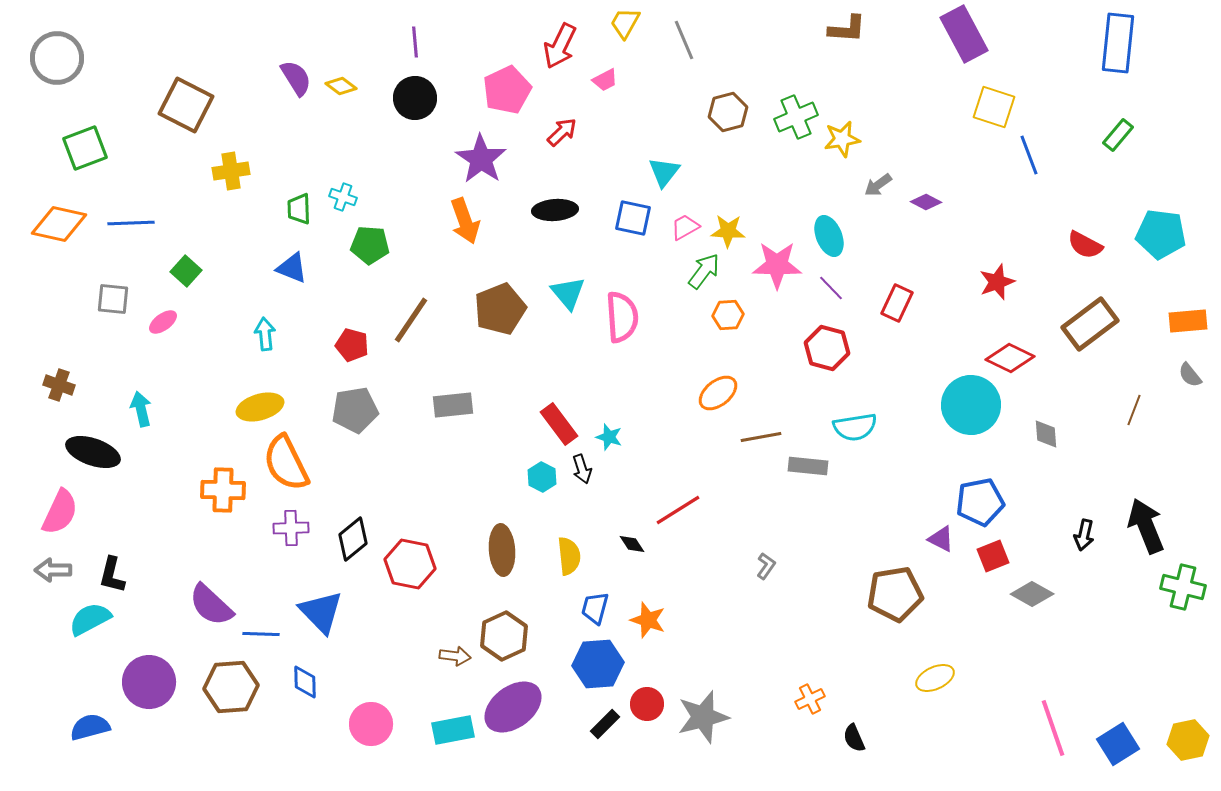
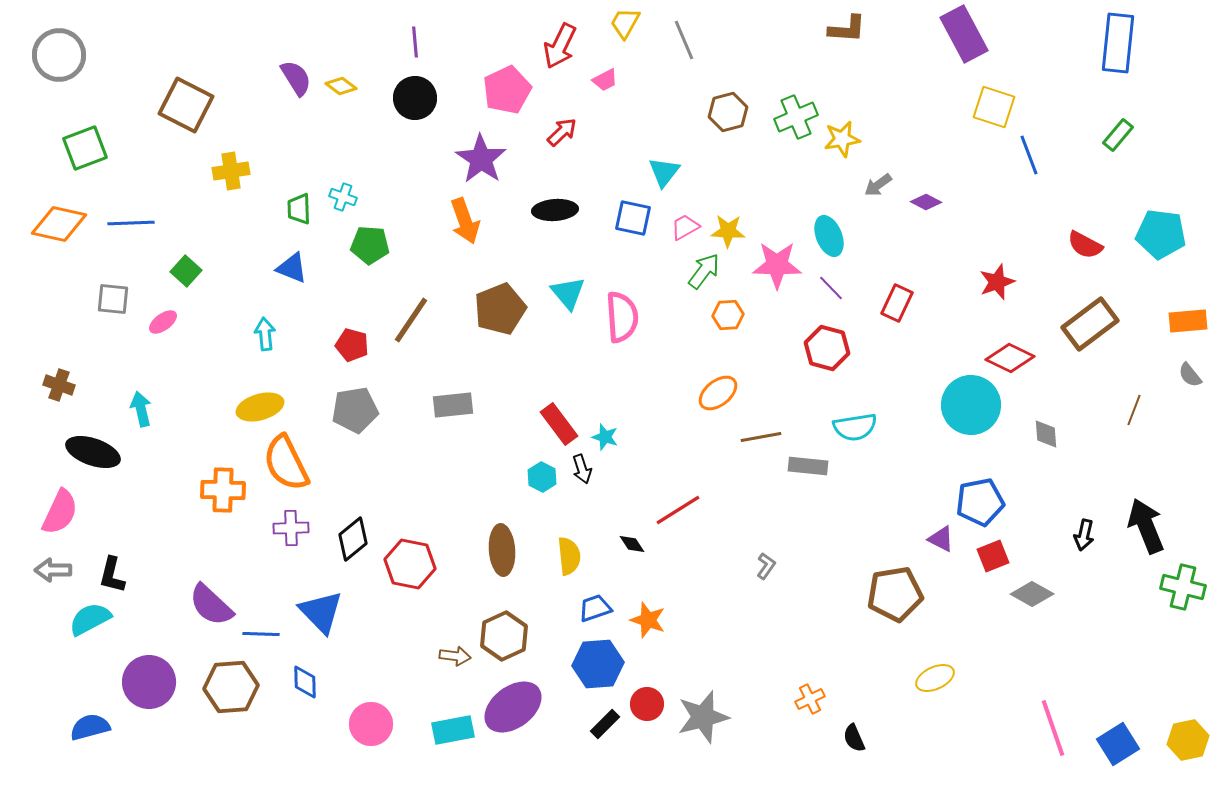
gray circle at (57, 58): moved 2 px right, 3 px up
cyan star at (609, 437): moved 4 px left
blue trapezoid at (595, 608): rotated 56 degrees clockwise
